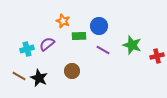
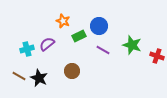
green rectangle: rotated 24 degrees counterclockwise
red cross: rotated 32 degrees clockwise
